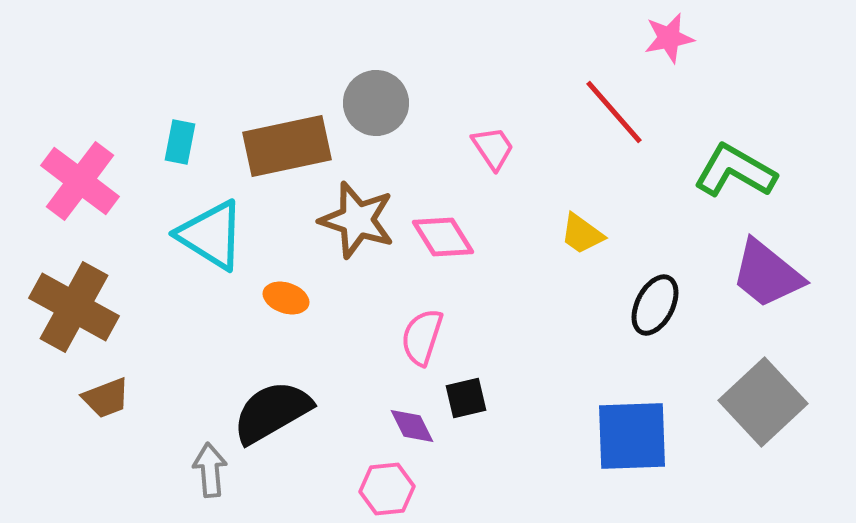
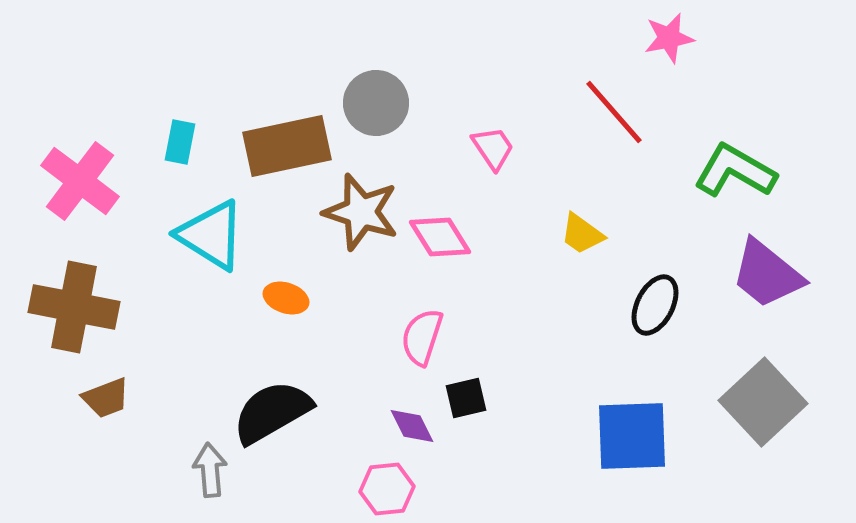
brown star: moved 4 px right, 8 px up
pink diamond: moved 3 px left
brown cross: rotated 18 degrees counterclockwise
